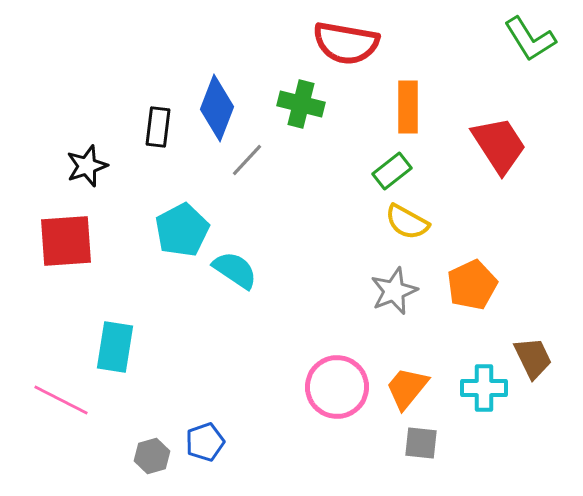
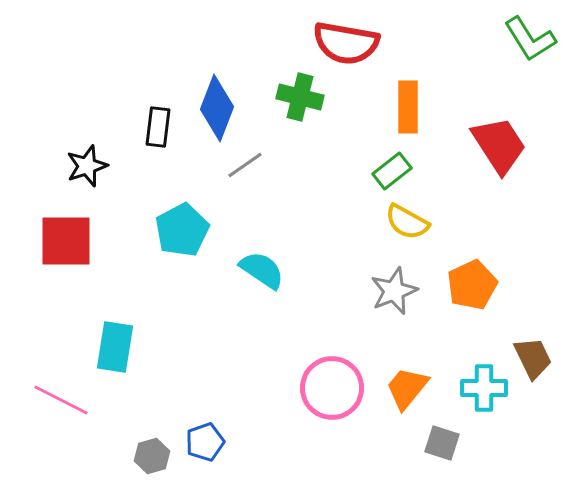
green cross: moved 1 px left, 7 px up
gray line: moved 2 px left, 5 px down; rotated 12 degrees clockwise
red square: rotated 4 degrees clockwise
cyan semicircle: moved 27 px right
pink circle: moved 5 px left, 1 px down
gray square: moved 21 px right; rotated 12 degrees clockwise
